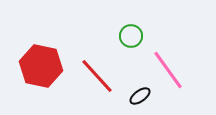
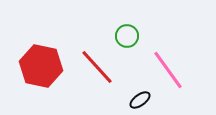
green circle: moved 4 px left
red line: moved 9 px up
black ellipse: moved 4 px down
